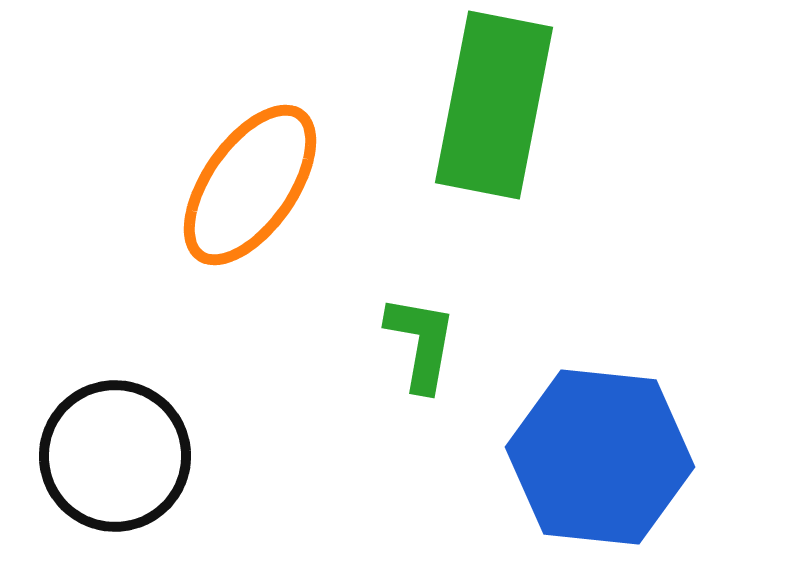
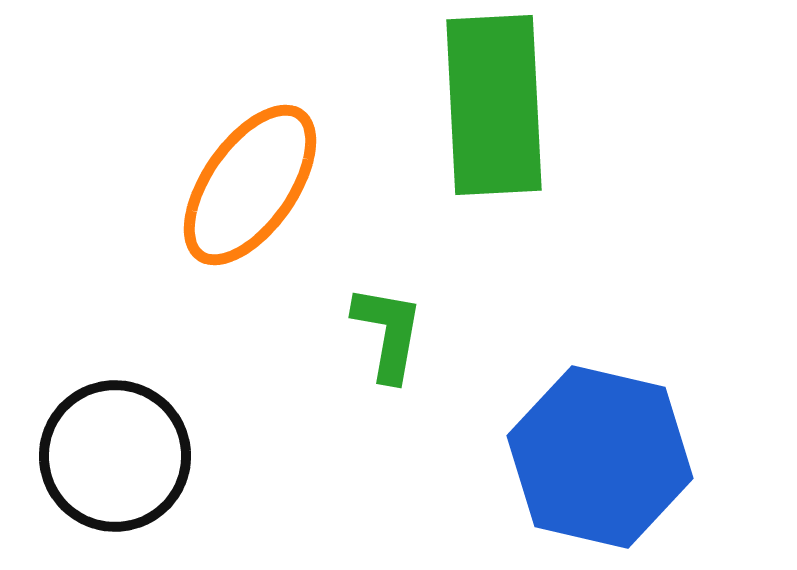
green rectangle: rotated 14 degrees counterclockwise
green L-shape: moved 33 px left, 10 px up
blue hexagon: rotated 7 degrees clockwise
